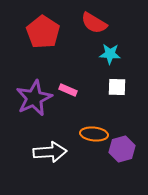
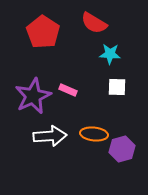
purple star: moved 1 px left, 2 px up
white arrow: moved 16 px up
